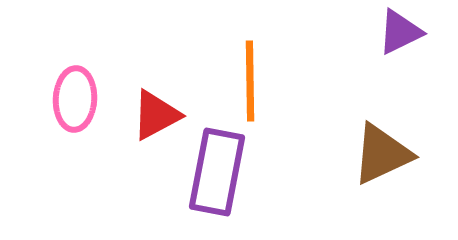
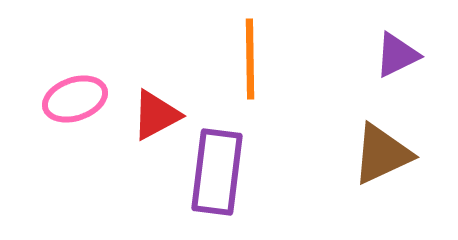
purple triangle: moved 3 px left, 23 px down
orange line: moved 22 px up
pink ellipse: rotated 68 degrees clockwise
purple rectangle: rotated 4 degrees counterclockwise
